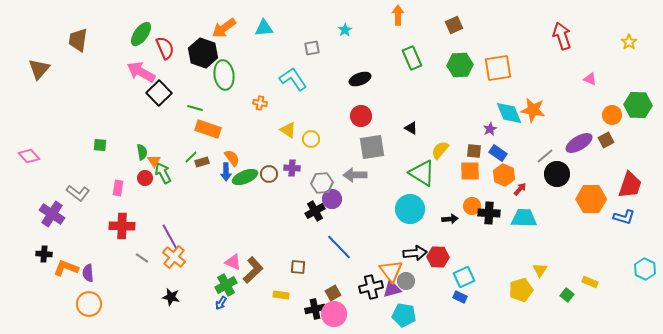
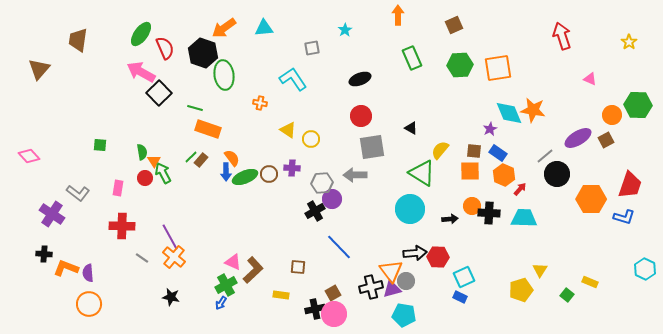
purple ellipse at (579, 143): moved 1 px left, 5 px up
brown rectangle at (202, 162): moved 1 px left, 2 px up; rotated 32 degrees counterclockwise
